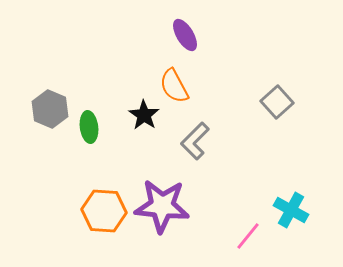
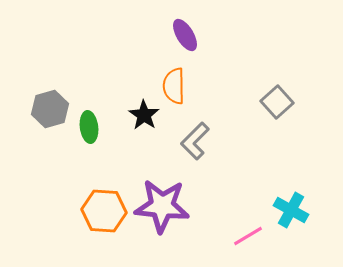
orange semicircle: rotated 27 degrees clockwise
gray hexagon: rotated 21 degrees clockwise
pink line: rotated 20 degrees clockwise
